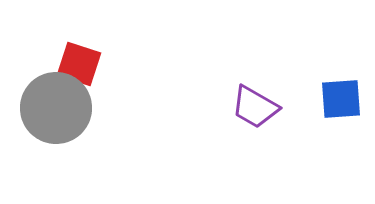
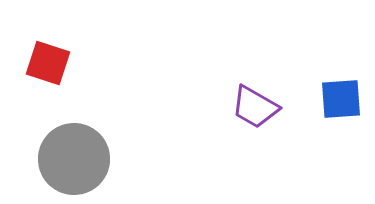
red square: moved 31 px left, 1 px up
gray circle: moved 18 px right, 51 px down
